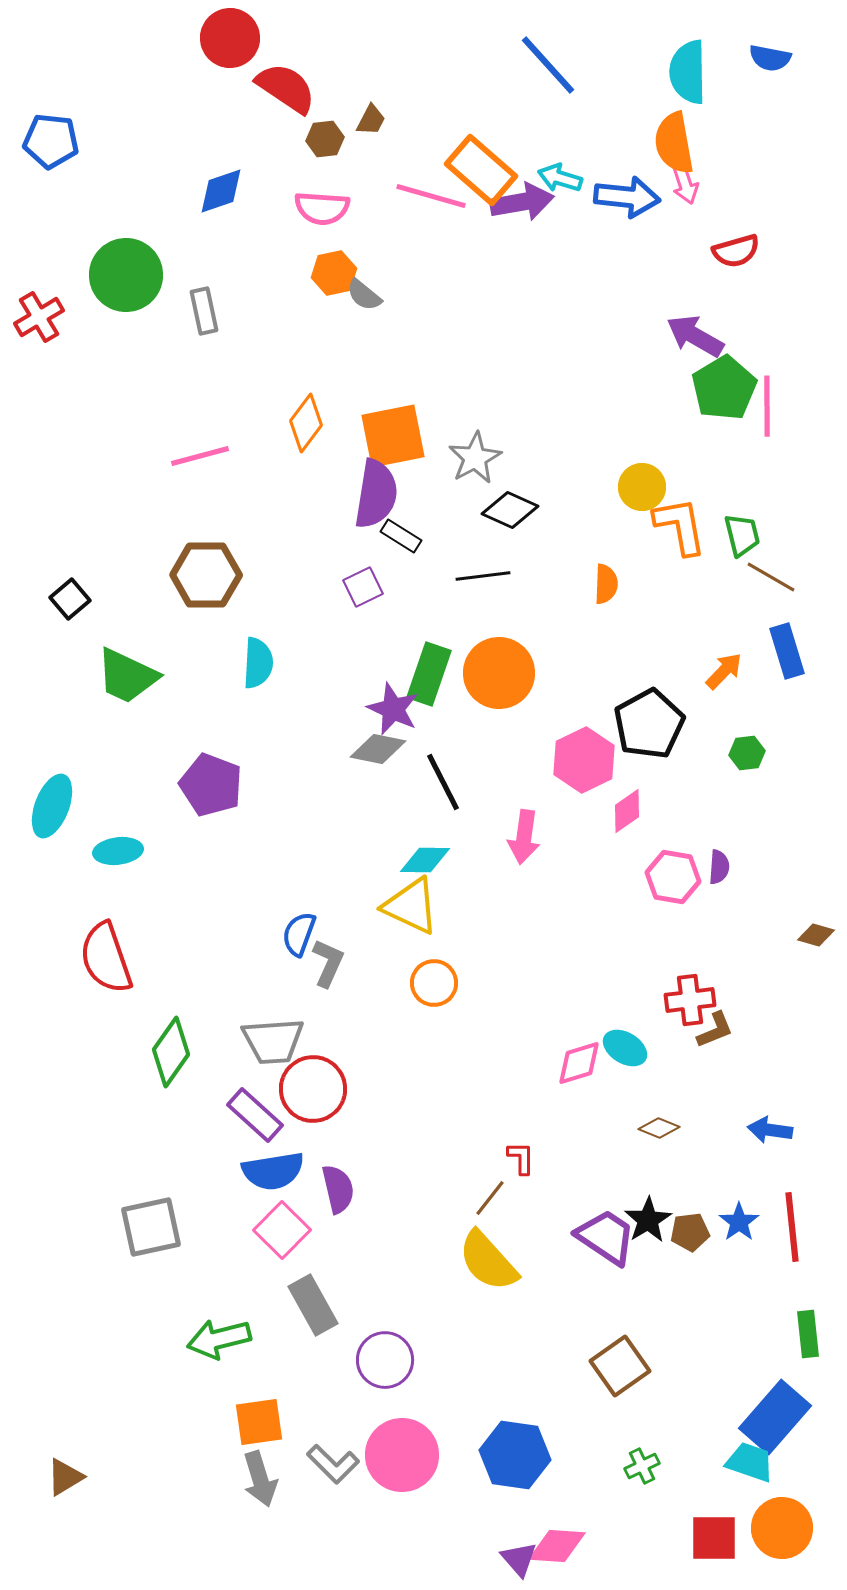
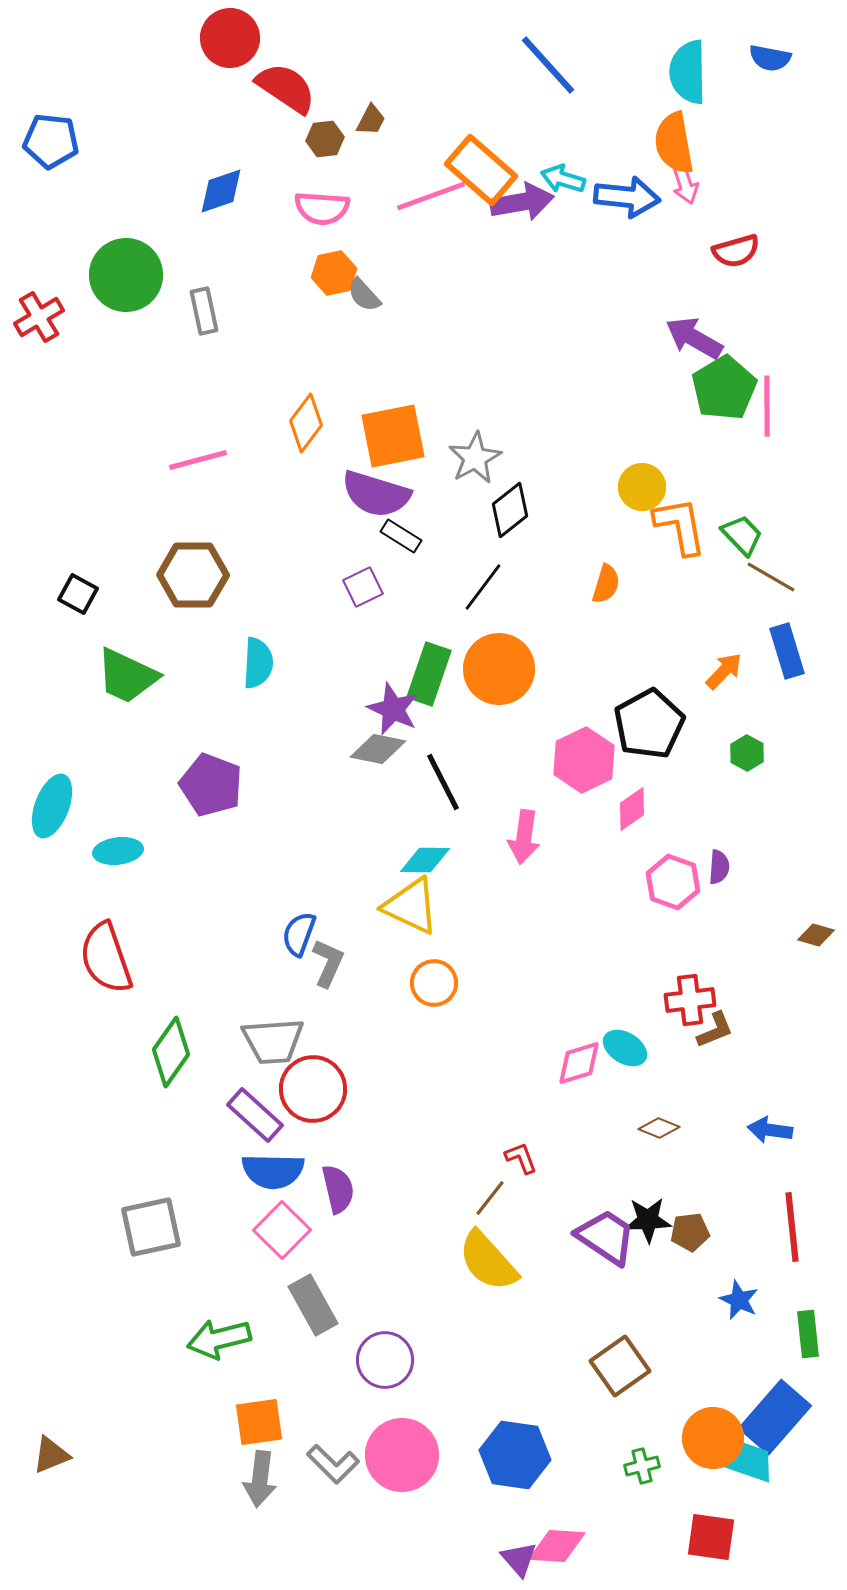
cyan arrow at (560, 178): moved 3 px right, 1 px down
pink line at (431, 196): rotated 36 degrees counterclockwise
gray semicircle at (364, 295): rotated 9 degrees clockwise
purple arrow at (695, 336): moved 1 px left, 2 px down
pink line at (200, 456): moved 2 px left, 4 px down
purple semicircle at (376, 494): rotated 98 degrees clockwise
black diamond at (510, 510): rotated 62 degrees counterclockwise
green trapezoid at (742, 535): rotated 30 degrees counterclockwise
brown hexagon at (206, 575): moved 13 px left
black line at (483, 576): moved 11 px down; rotated 46 degrees counterclockwise
orange semicircle at (606, 584): rotated 15 degrees clockwise
black square at (70, 599): moved 8 px right, 5 px up; rotated 21 degrees counterclockwise
orange circle at (499, 673): moved 4 px up
green hexagon at (747, 753): rotated 24 degrees counterclockwise
pink diamond at (627, 811): moved 5 px right, 2 px up
pink hexagon at (673, 877): moved 5 px down; rotated 10 degrees clockwise
red L-shape at (521, 1158): rotated 21 degrees counterclockwise
blue semicircle at (273, 1171): rotated 10 degrees clockwise
black star at (648, 1220): rotated 30 degrees clockwise
blue star at (739, 1222): moved 78 px down; rotated 12 degrees counterclockwise
green cross at (642, 1466): rotated 12 degrees clockwise
brown triangle at (65, 1477): moved 14 px left, 22 px up; rotated 9 degrees clockwise
gray arrow at (260, 1479): rotated 24 degrees clockwise
orange circle at (782, 1528): moved 69 px left, 90 px up
red square at (714, 1538): moved 3 px left, 1 px up; rotated 8 degrees clockwise
